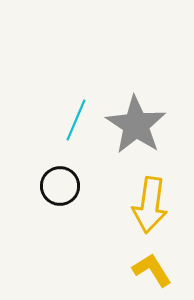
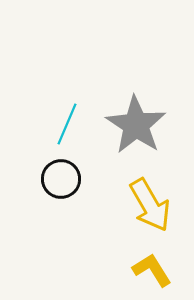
cyan line: moved 9 px left, 4 px down
black circle: moved 1 px right, 7 px up
yellow arrow: rotated 38 degrees counterclockwise
